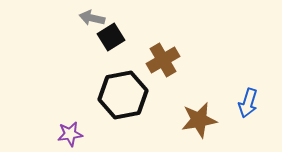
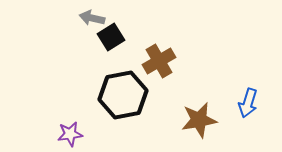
brown cross: moved 4 px left, 1 px down
